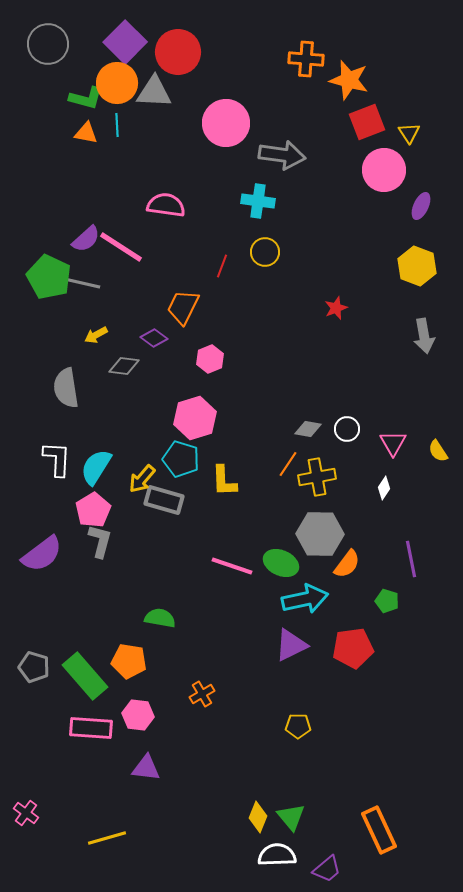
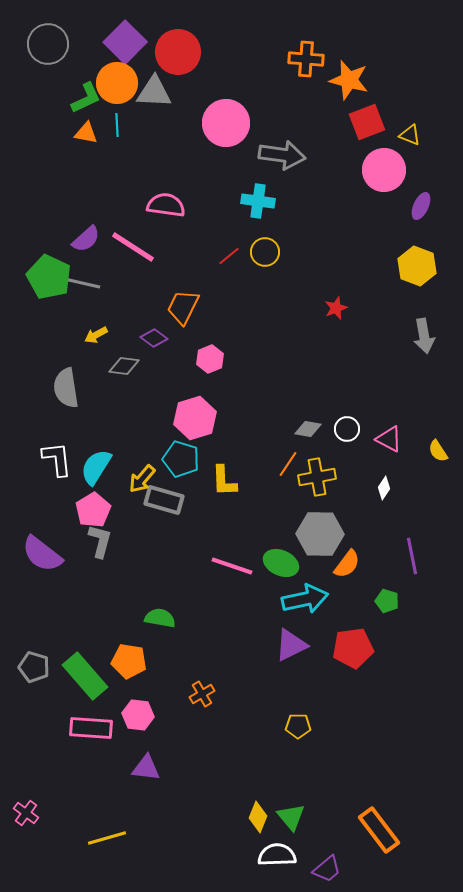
green L-shape at (86, 98): rotated 40 degrees counterclockwise
yellow triangle at (409, 133): moved 1 px right, 2 px down; rotated 35 degrees counterclockwise
pink line at (121, 247): moved 12 px right
red line at (222, 266): moved 7 px right, 10 px up; rotated 30 degrees clockwise
pink triangle at (393, 443): moved 4 px left, 4 px up; rotated 32 degrees counterclockwise
white L-shape at (57, 459): rotated 9 degrees counterclockwise
purple semicircle at (42, 554): rotated 75 degrees clockwise
purple line at (411, 559): moved 1 px right, 3 px up
orange rectangle at (379, 830): rotated 12 degrees counterclockwise
